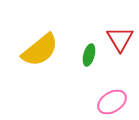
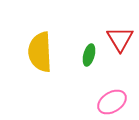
yellow semicircle: moved 2 px down; rotated 126 degrees clockwise
